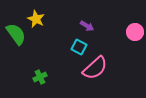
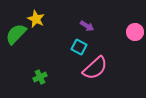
green semicircle: rotated 100 degrees counterclockwise
